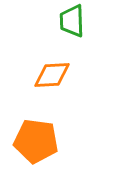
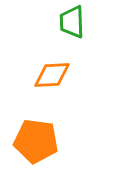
green trapezoid: moved 1 px down
